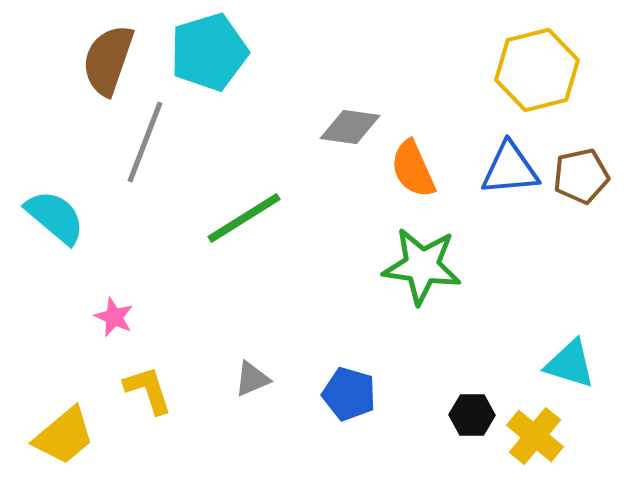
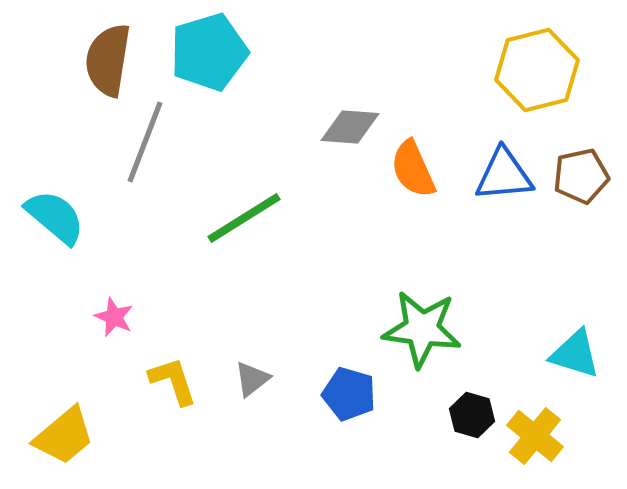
brown semicircle: rotated 10 degrees counterclockwise
gray diamond: rotated 4 degrees counterclockwise
blue triangle: moved 6 px left, 6 px down
green star: moved 63 px down
cyan triangle: moved 5 px right, 10 px up
gray triangle: rotated 15 degrees counterclockwise
yellow L-shape: moved 25 px right, 9 px up
black hexagon: rotated 15 degrees clockwise
